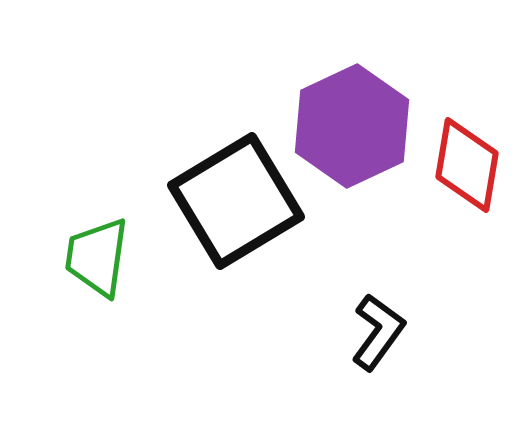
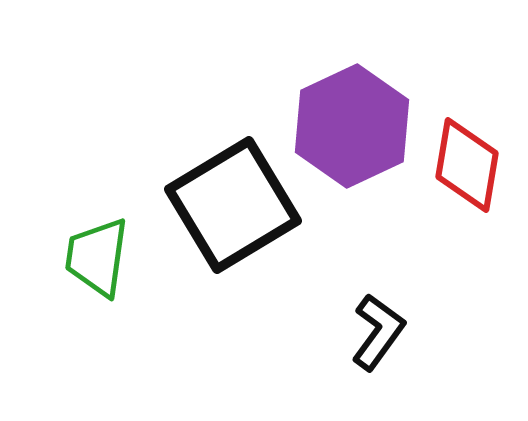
black square: moved 3 px left, 4 px down
